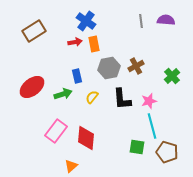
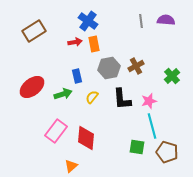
blue cross: moved 2 px right
